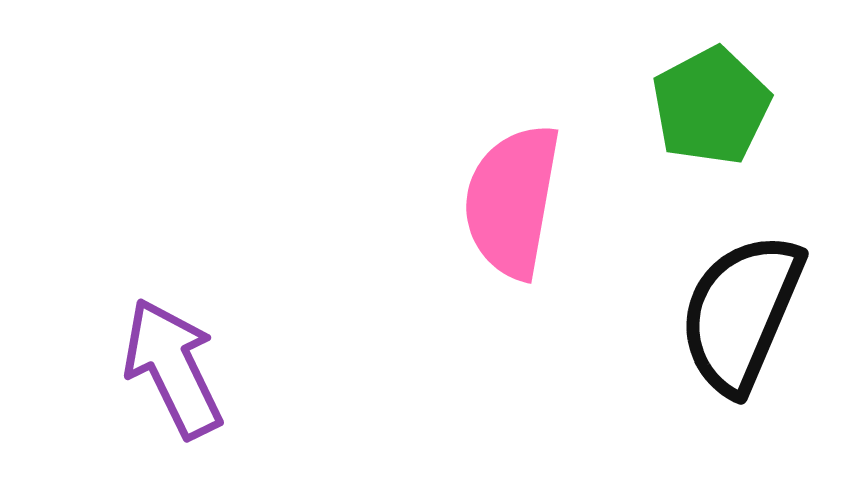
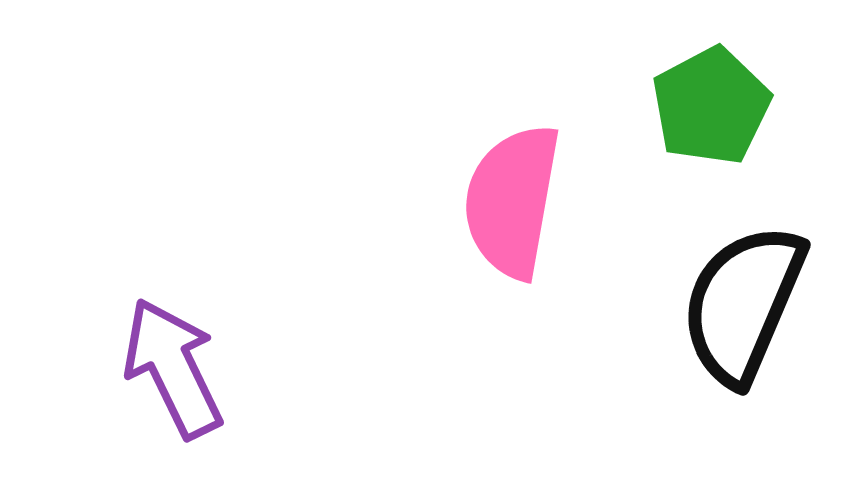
black semicircle: moved 2 px right, 9 px up
